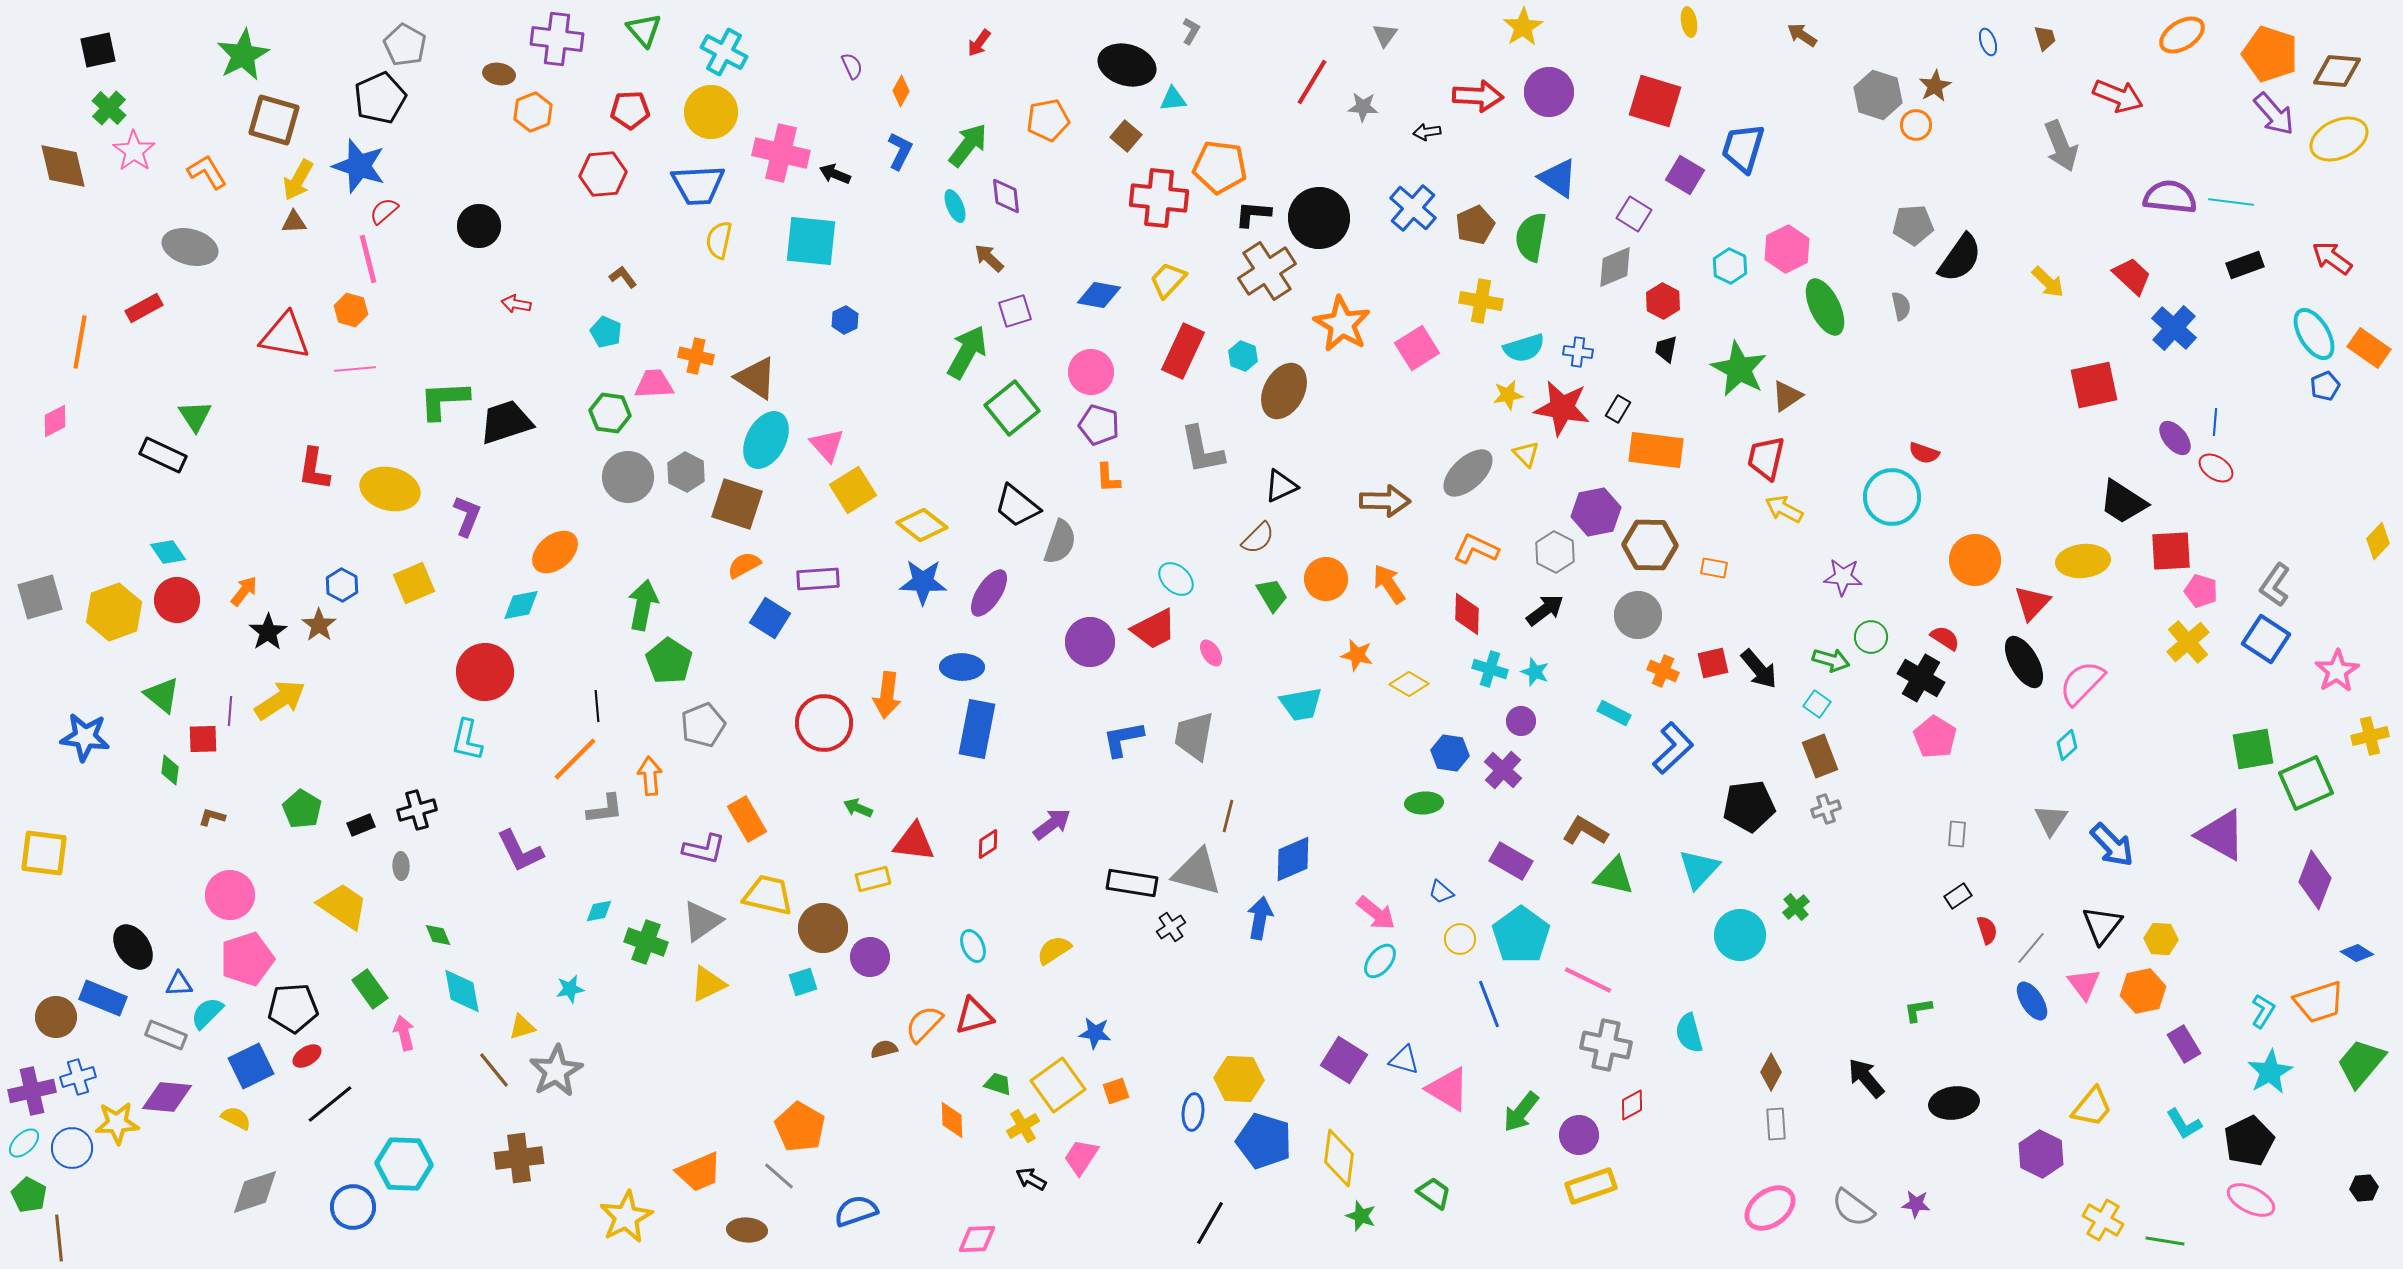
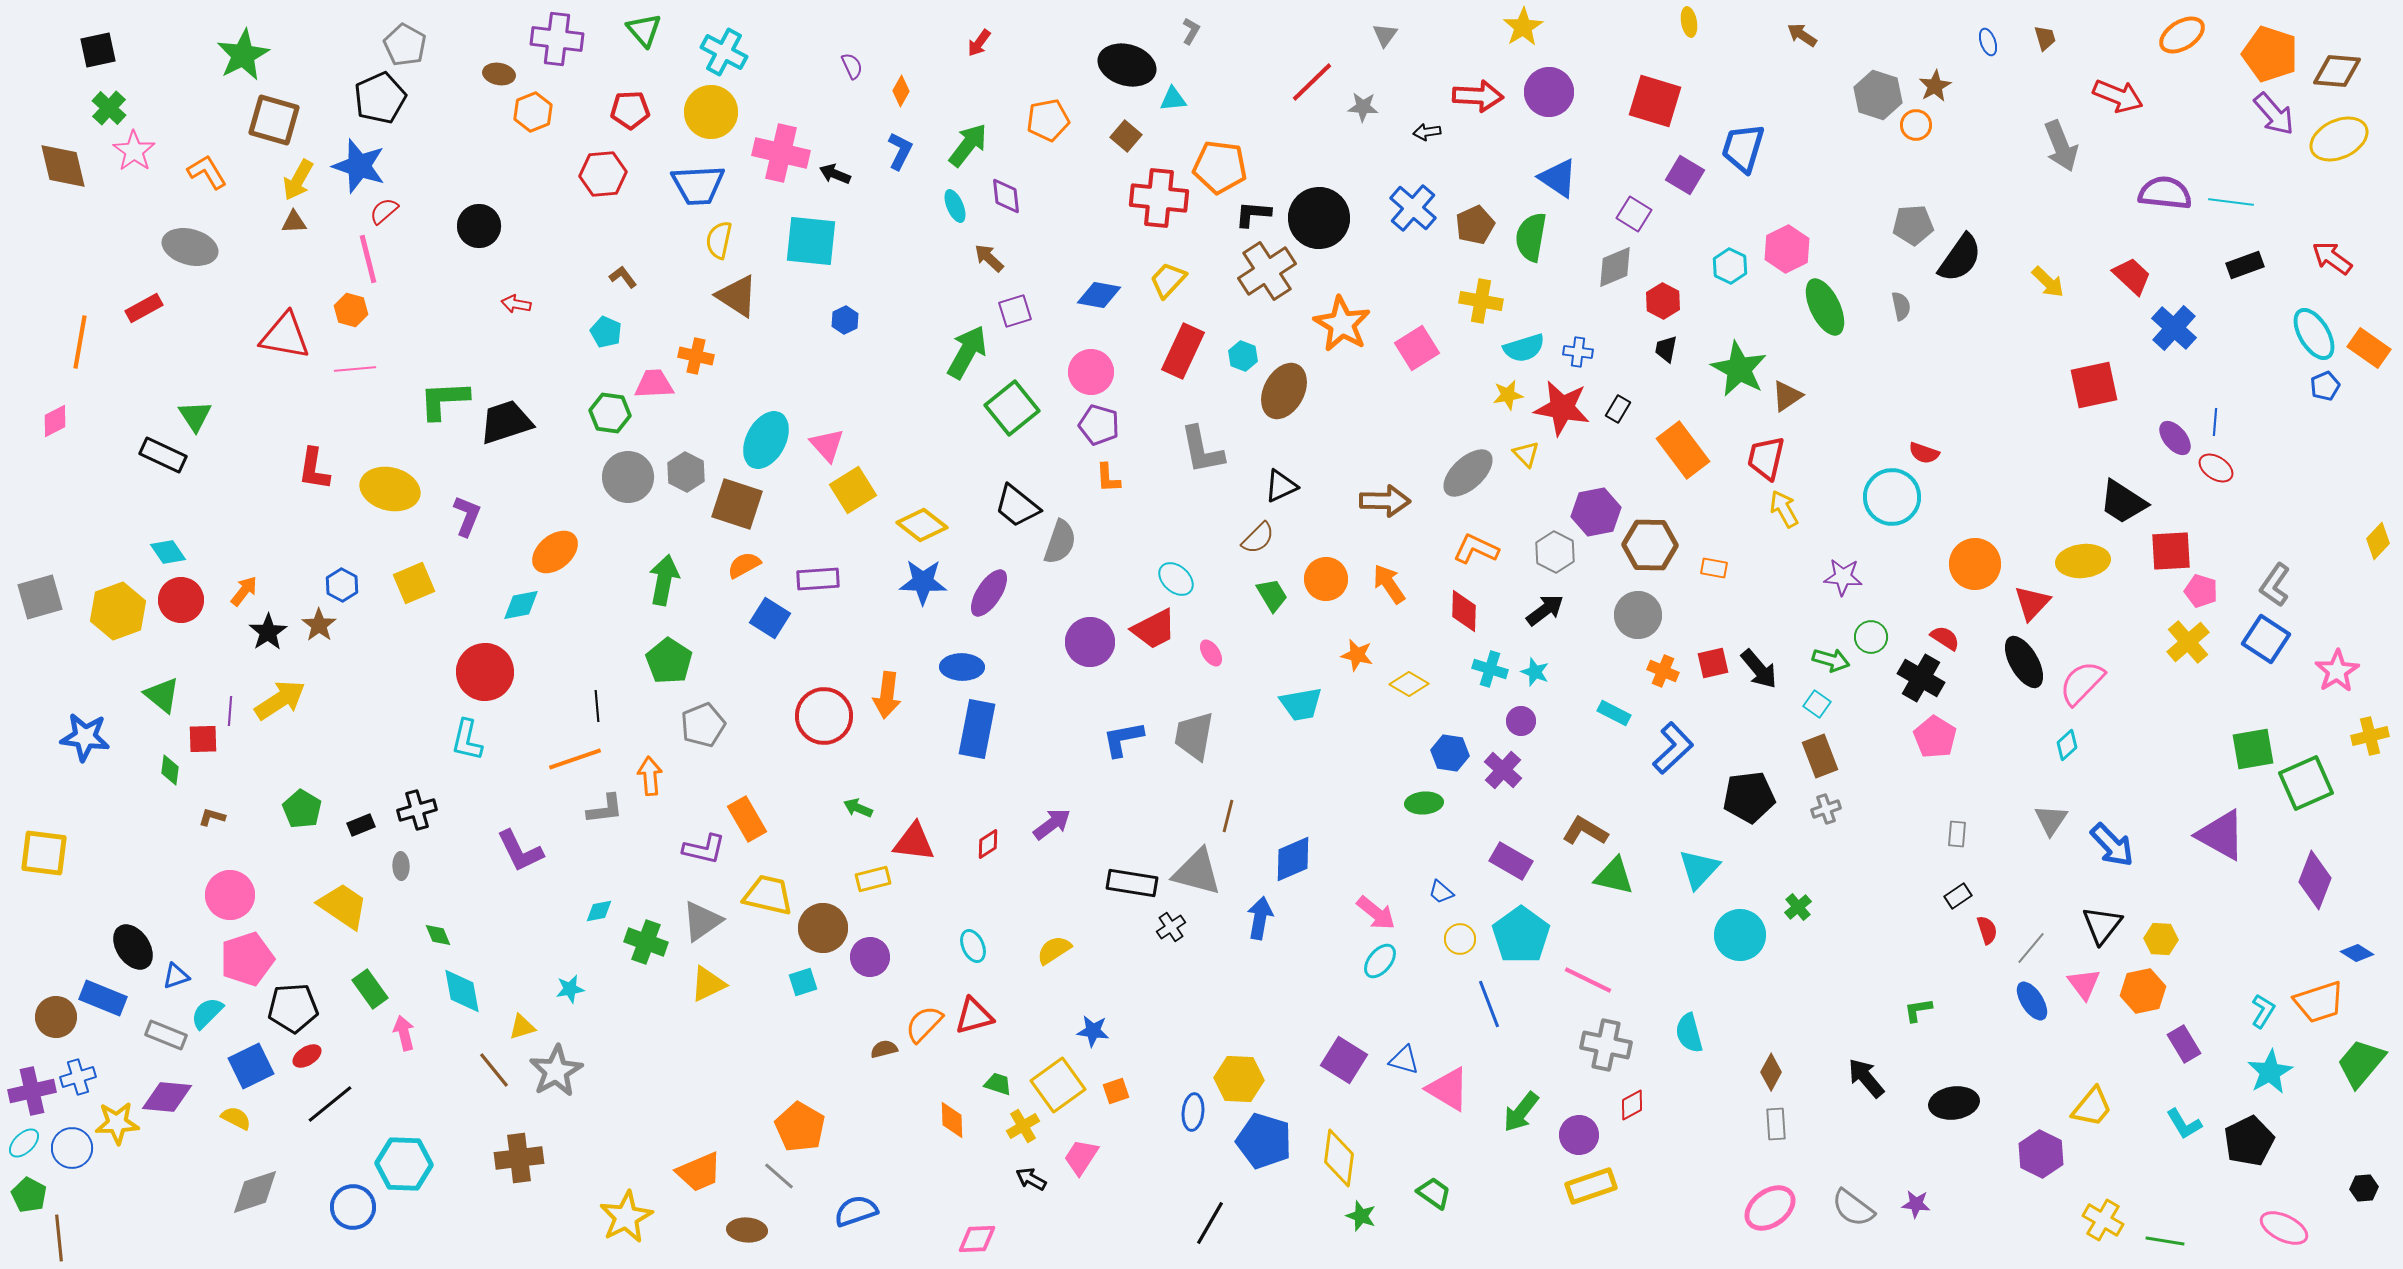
red line at (1312, 82): rotated 15 degrees clockwise
purple semicircle at (2170, 197): moved 5 px left, 4 px up
brown triangle at (756, 378): moved 19 px left, 82 px up
orange rectangle at (1656, 450): moved 27 px right; rotated 46 degrees clockwise
yellow arrow at (1784, 509): rotated 33 degrees clockwise
orange circle at (1975, 560): moved 4 px down
red circle at (177, 600): moved 4 px right
green arrow at (643, 605): moved 21 px right, 25 px up
yellow hexagon at (114, 612): moved 4 px right, 1 px up
red diamond at (1467, 614): moved 3 px left, 3 px up
red circle at (824, 723): moved 7 px up
orange line at (575, 759): rotated 26 degrees clockwise
black pentagon at (1749, 806): moved 9 px up
green cross at (1796, 907): moved 2 px right
blue triangle at (179, 984): moved 3 px left, 8 px up; rotated 16 degrees counterclockwise
blue star at (1095, 1033): moved 2 px left, 2 px up
pink ellipse at (2251, 1200): moved 33 px right, 28 px down
